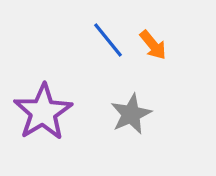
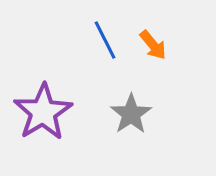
blue line: moved 3 px left; rotated 12 degrees clockwise
gray star: rotated 9 degrees counterclockwise
